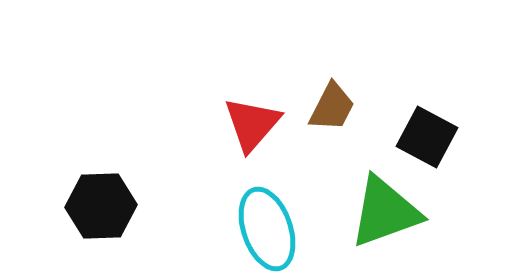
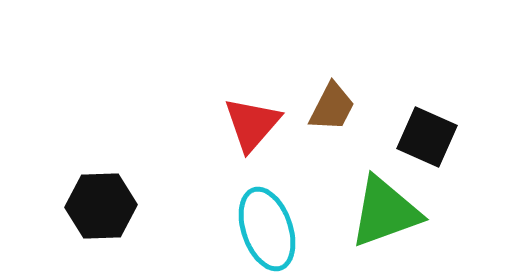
black square: rotated 4 degrees counterclockwise
